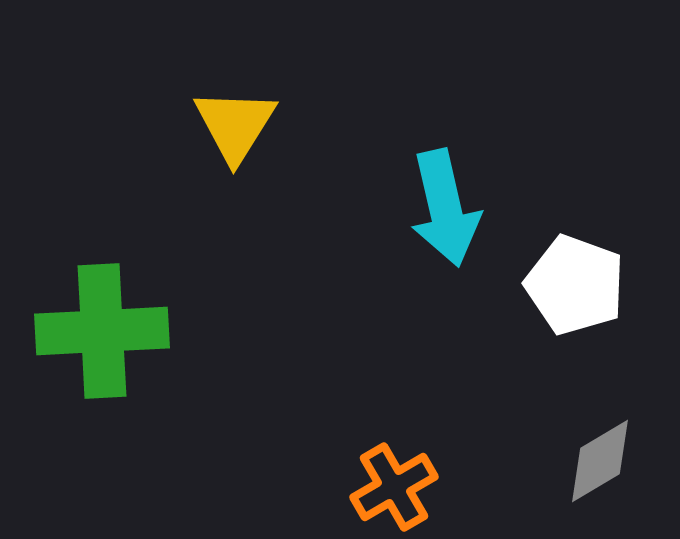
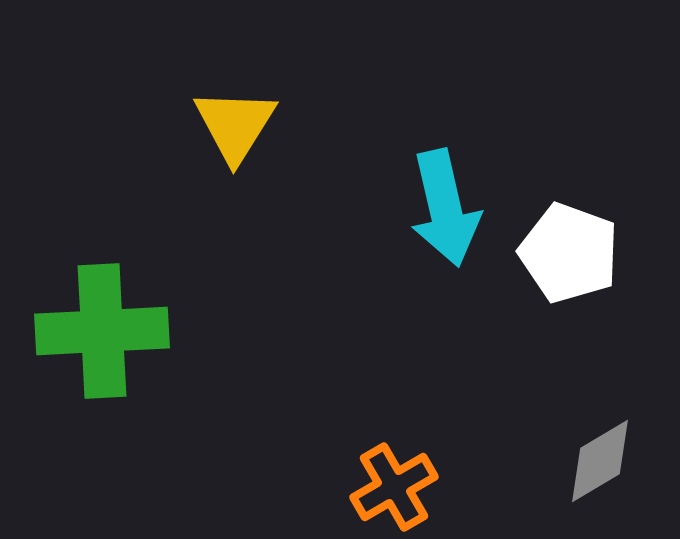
white pentagon: moved 6 px left, 32 px up
